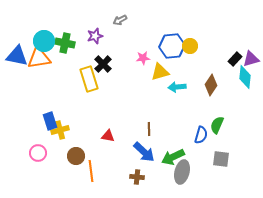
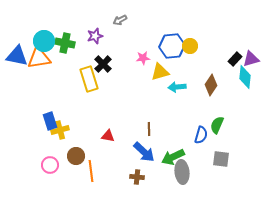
pink circle: moved 12 px right, 12 px down
gray ellipse: rotated 20 degrees counterclockwise
